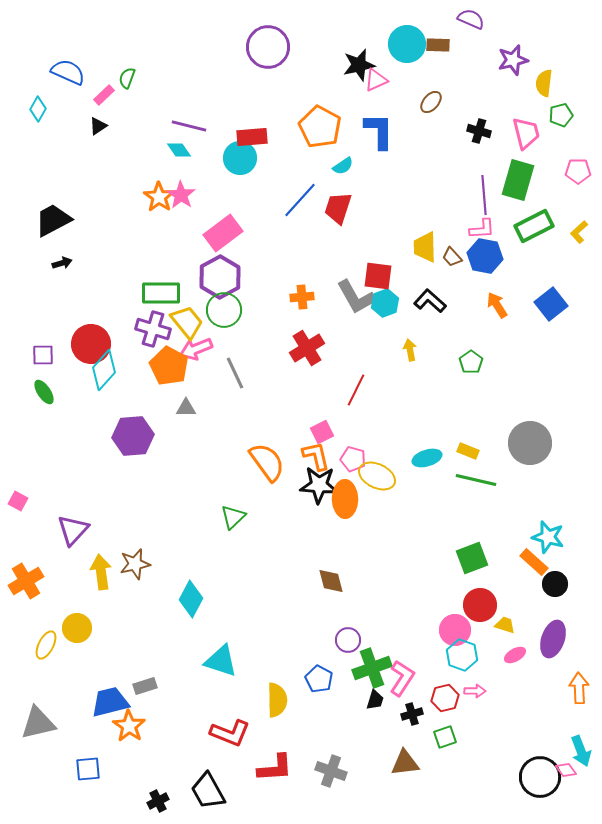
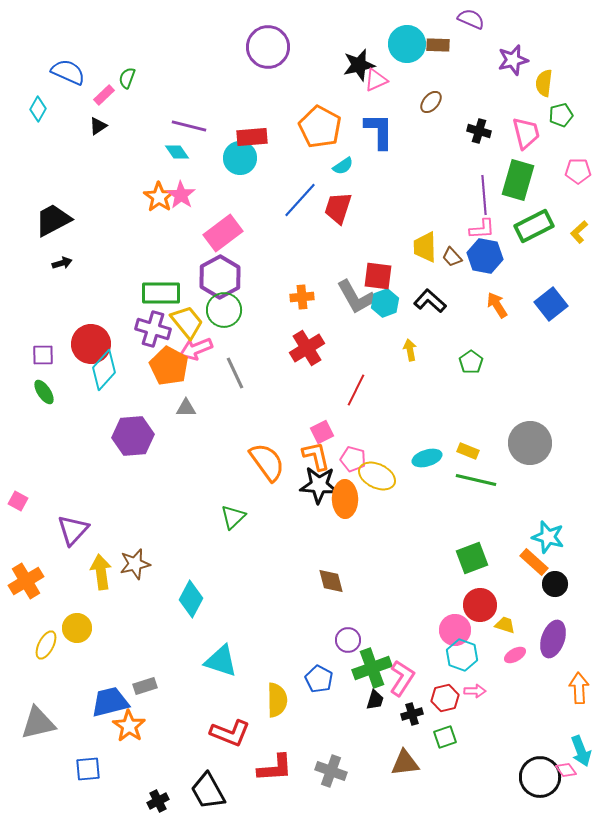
cyan diamond at (179, 150): moved 2 px left, 2 px down
